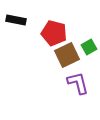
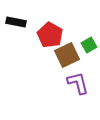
black rectangle: moved 2 px down
red pentagon: moved 4 px left, 2 px down; rotated 15 degrees clockwise
green square: moved 2 px up
